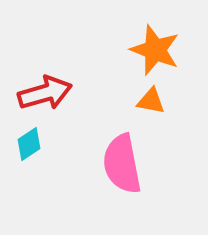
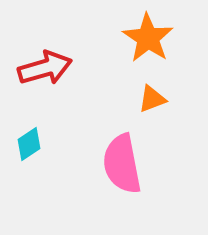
orange star: moved 7 px left, 12 px up; rotated 12 degrees clockwise
red arrow: moved 25 px up
orange triangle: moved 1 px right, 2 px up; rotated 32 degrees counterclockwise
